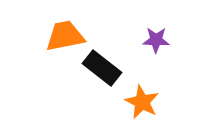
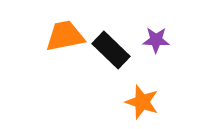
black rectangle: moved 9 px right, 18 px up; rotated 6 degrees clockwise
orange star: rotated 8 degrees counterclockwise
